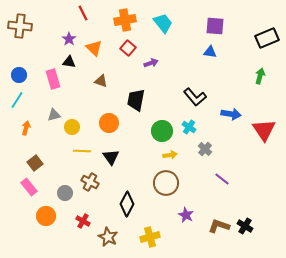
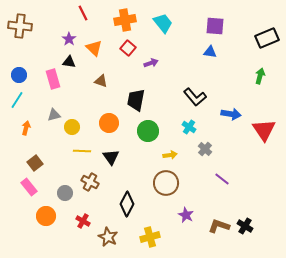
green circle at (162, 131): moved 14 px left
